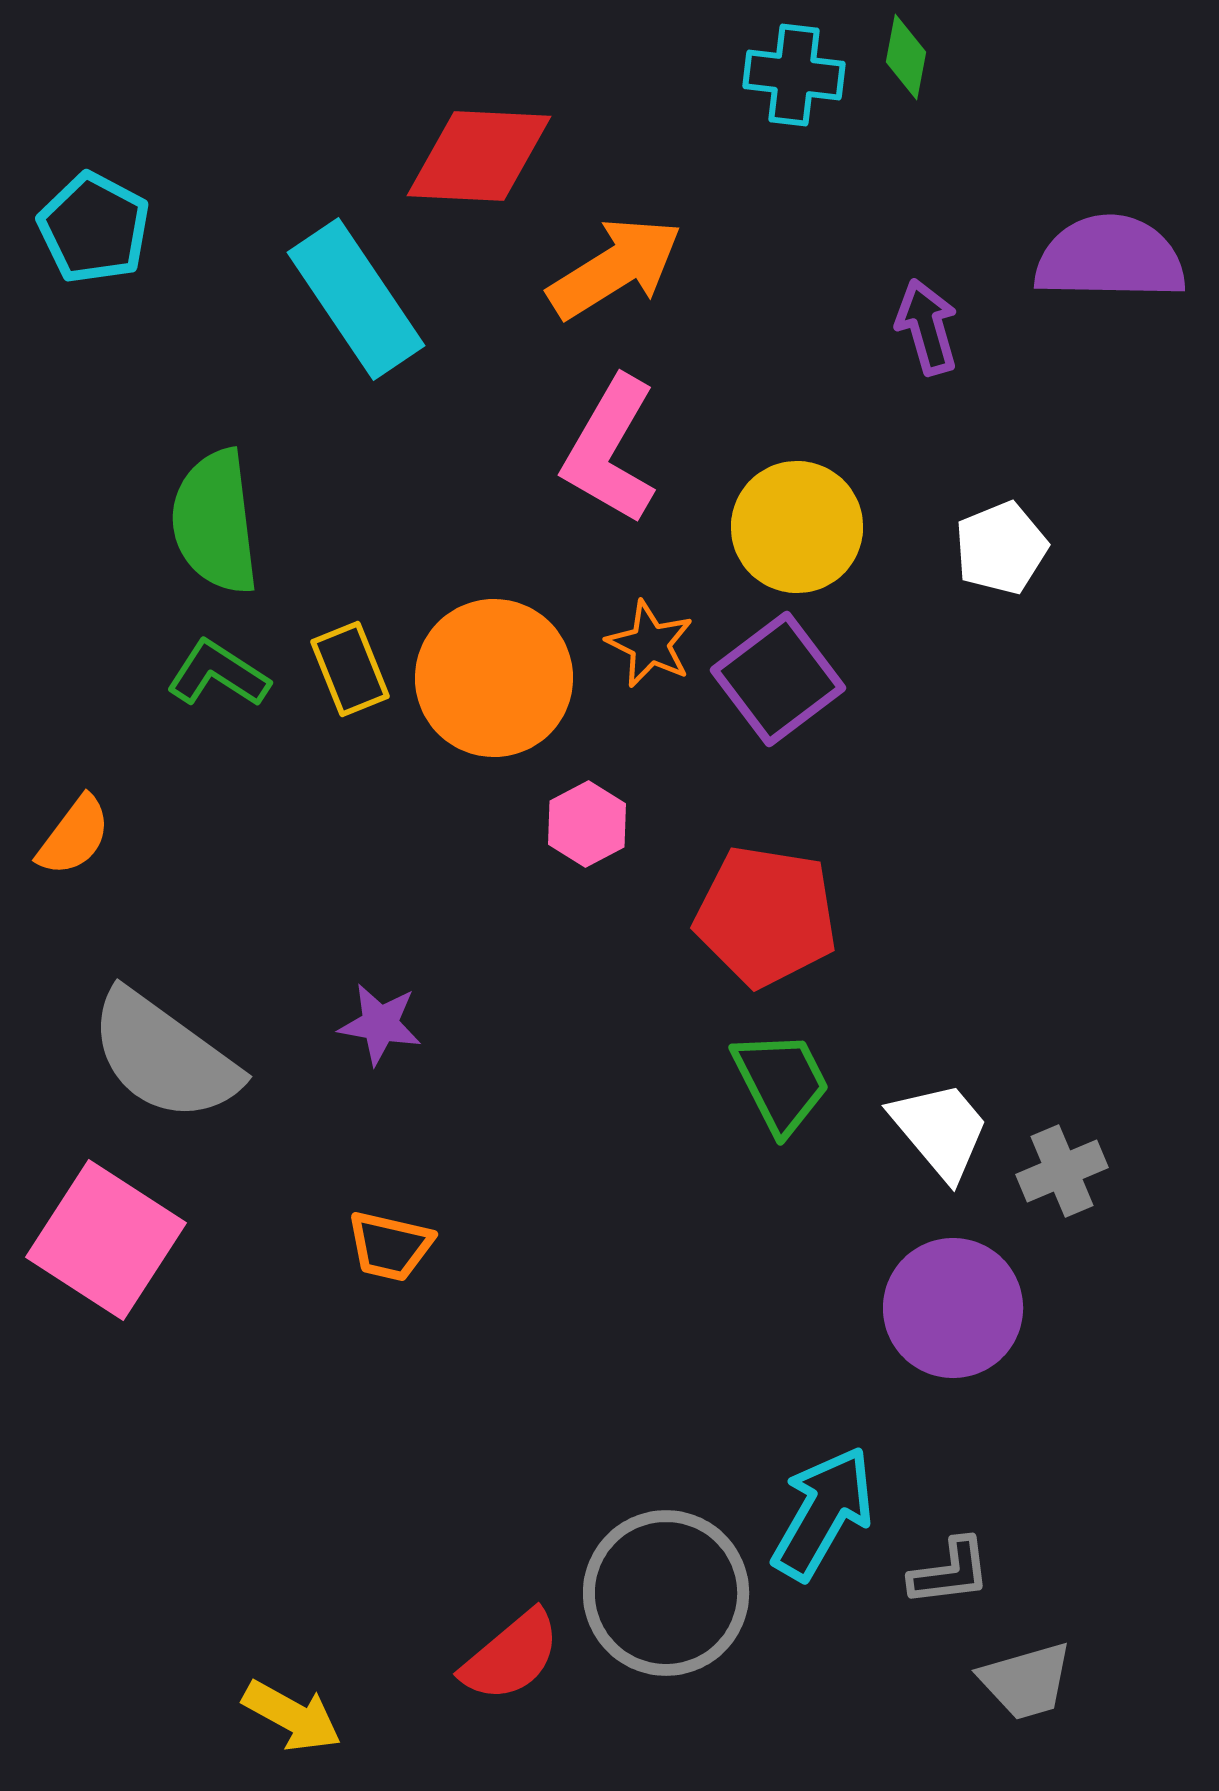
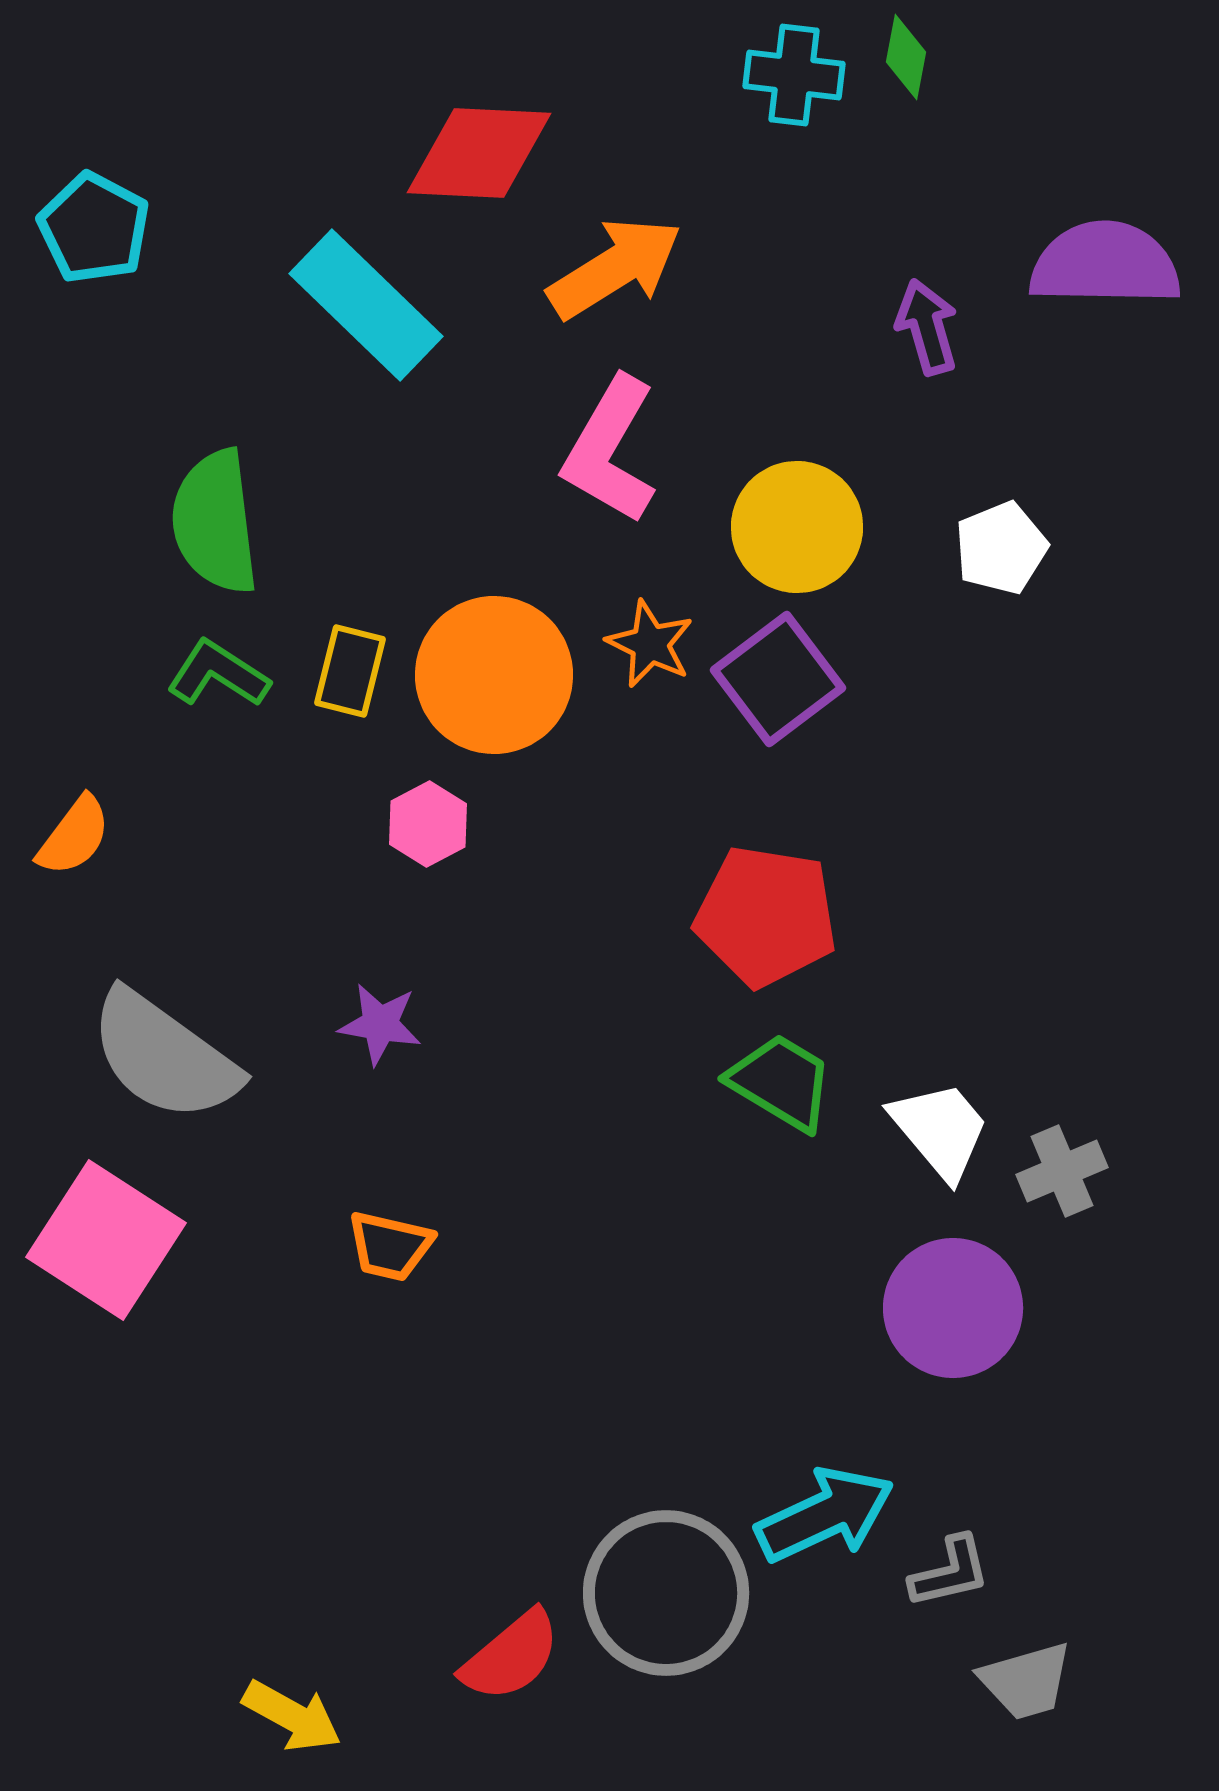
red diamond: moved 3 px up
purple semicircle: moved 5 px left, 6 px down
cyan rectangle: moved 10 px right, 6 px down; rotated 12 degrees counterclockwise
yellow rectangle: moved 2 px down; rotated 36 degrees clockwise
orange circle: moved 3 px up
pink hexagon: moved 159 px left
green trapezoid: rotated 32 degrees counterclockwise
cyan arrow: moved 2 px right, 2 px down; rotated 35 degrees clockwise
gray L-shape: rotated 6 degrees counterclockwise
